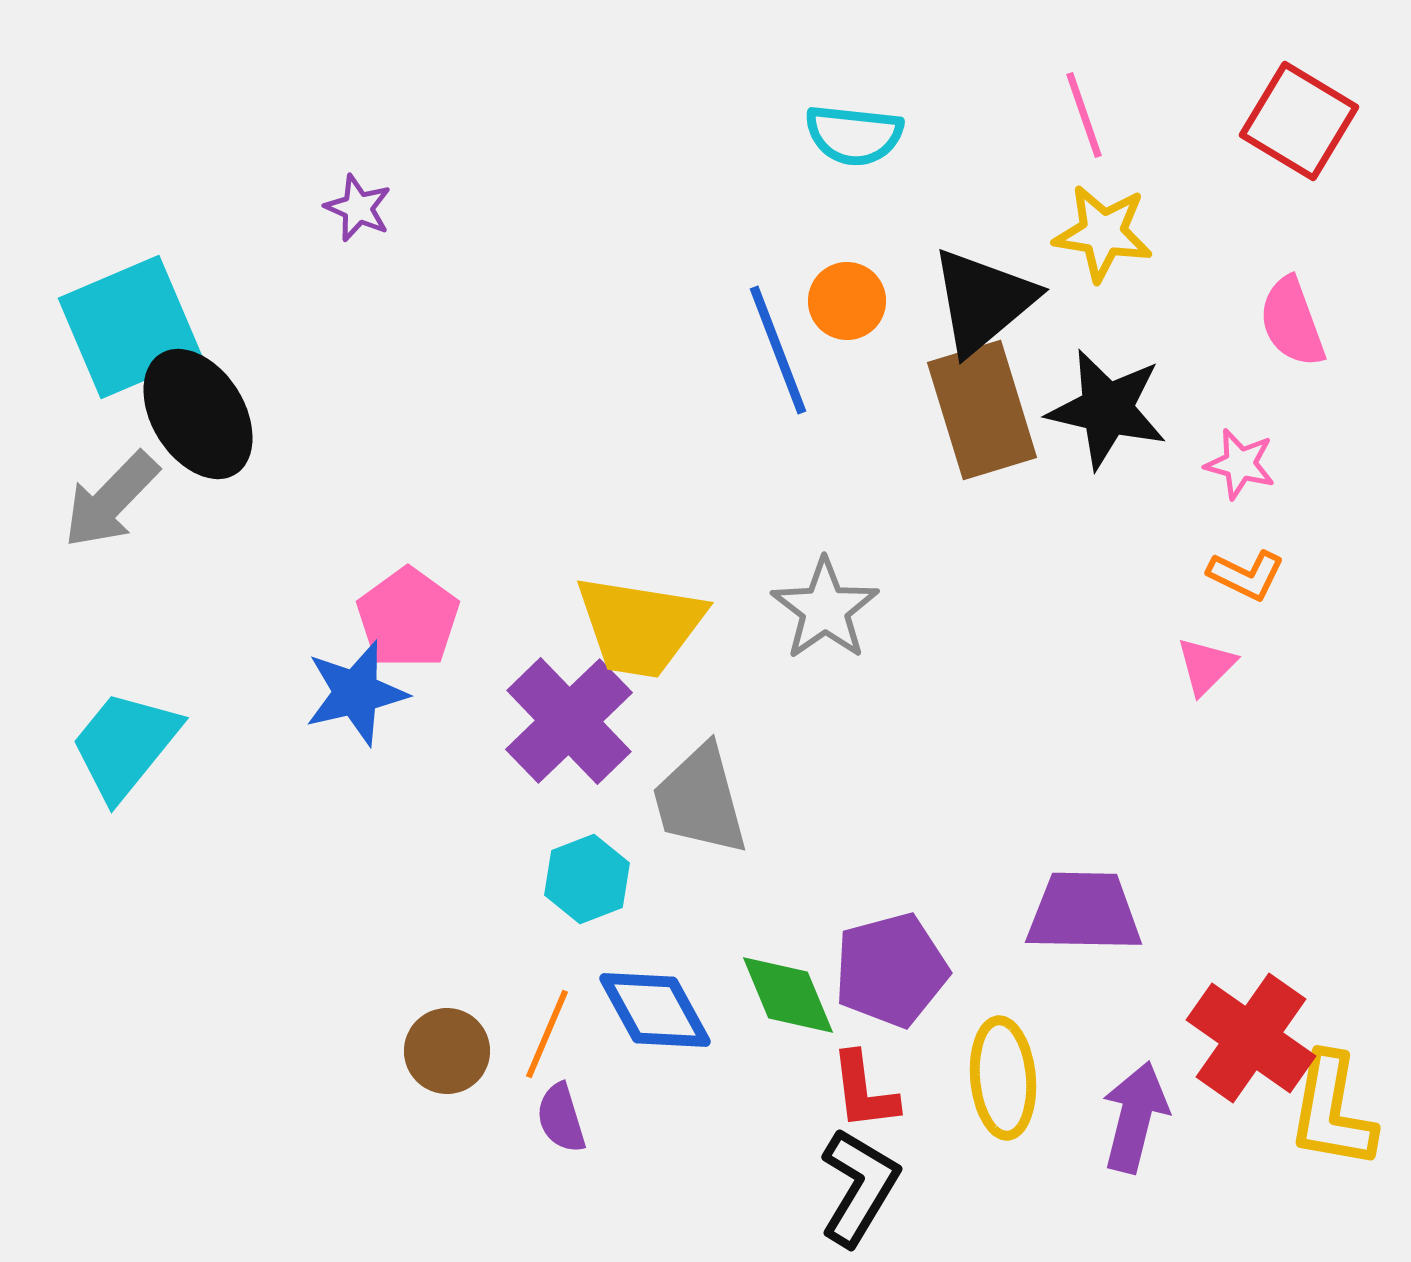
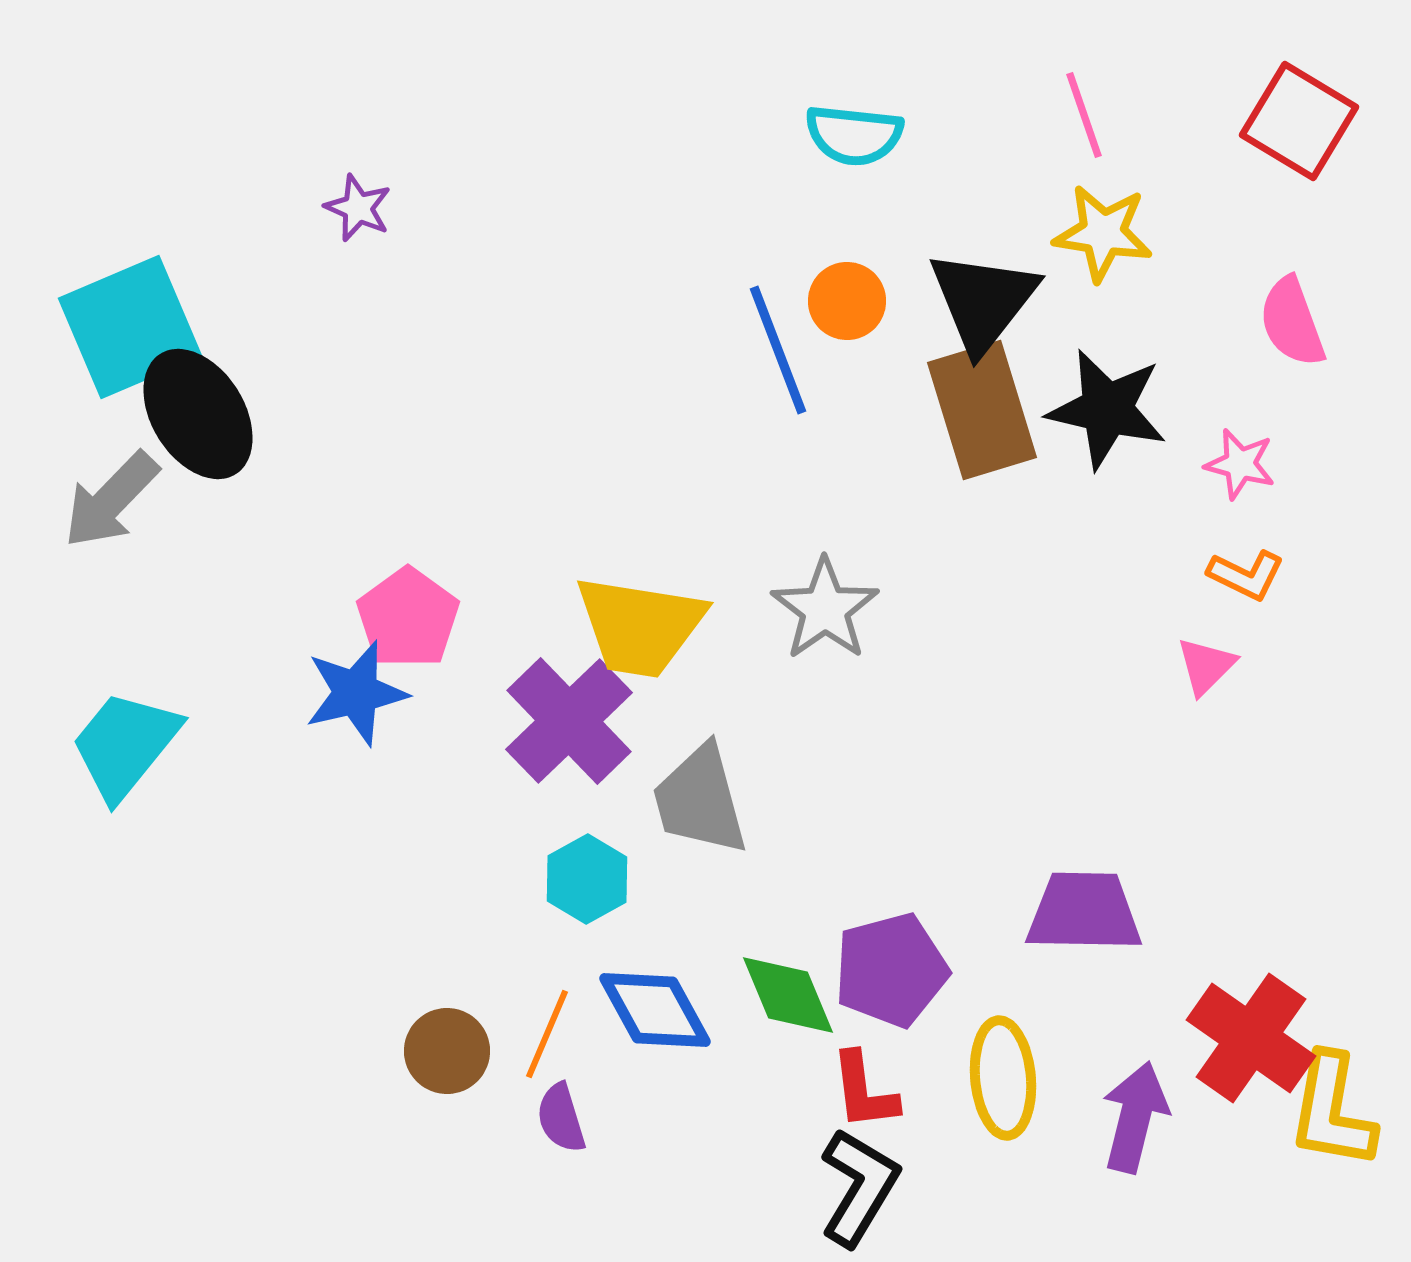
black triangle: rotated 12 degrees counterclockwise
cyan hexagon: rotated 8 degrees counterclockwise
